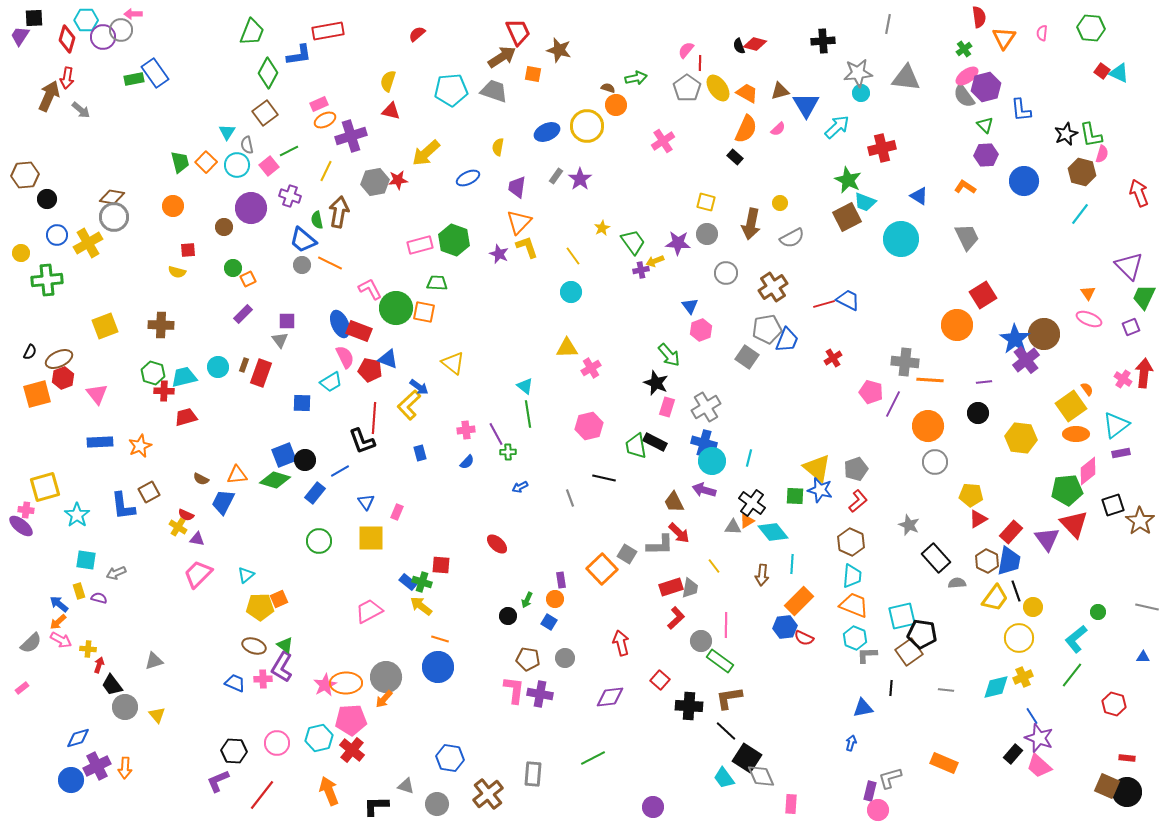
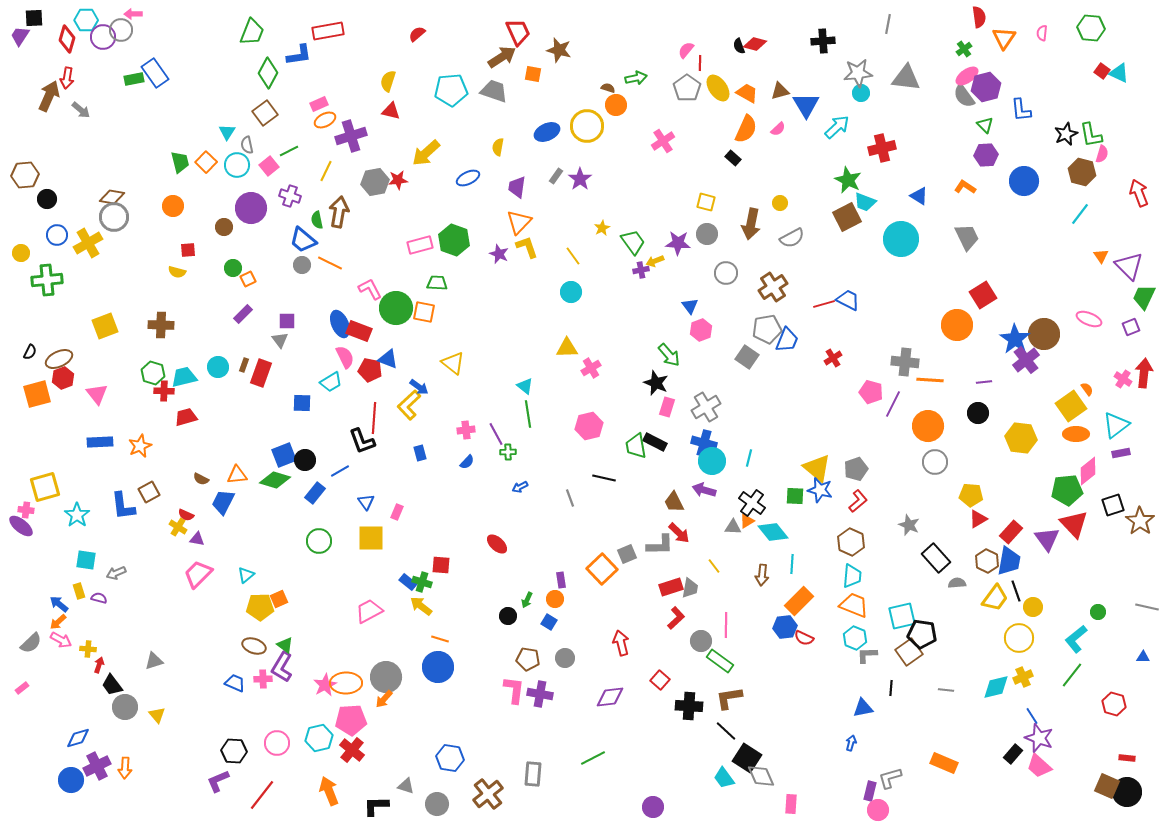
black rectangle at (735, 157): moved 2 px left, 1 px down
orange triangle at (1088, 293): moved 13 px right, 37 px up
gray square at (627, 554): rotated 36 degrees clockwise
